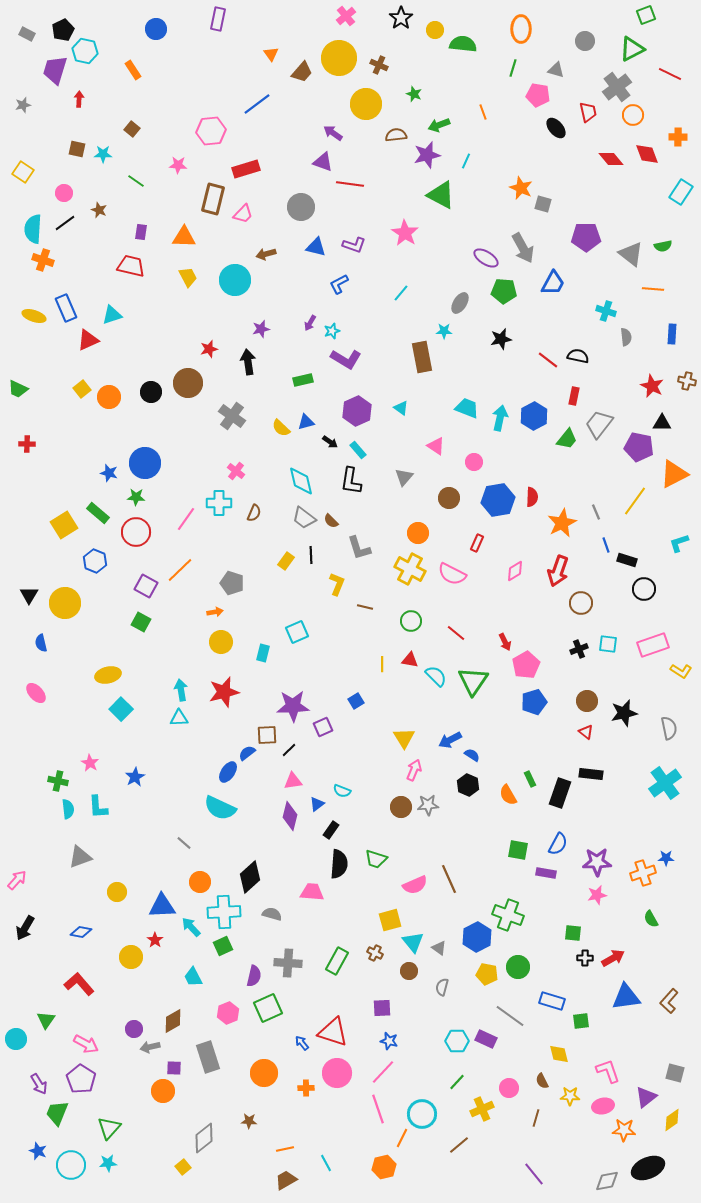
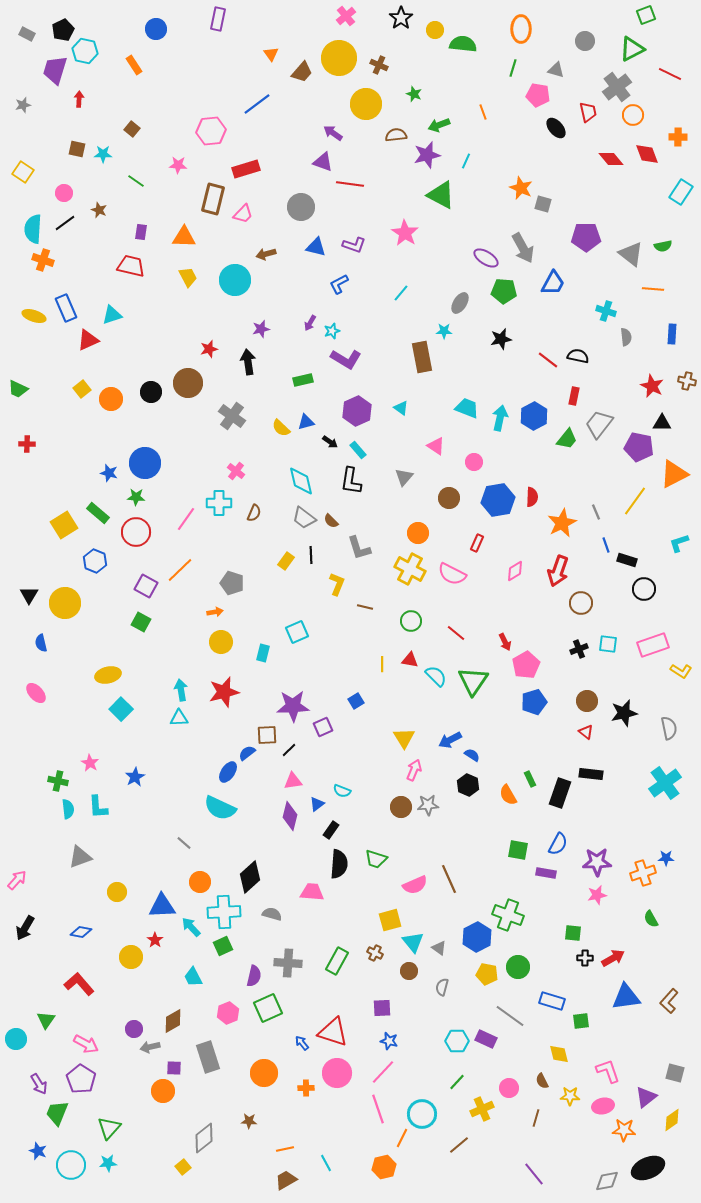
orange rectangle at (133, 70): moved 1 px right, 5 px up
orange circle at (109, 397): moved 2 px right, 2 px down
